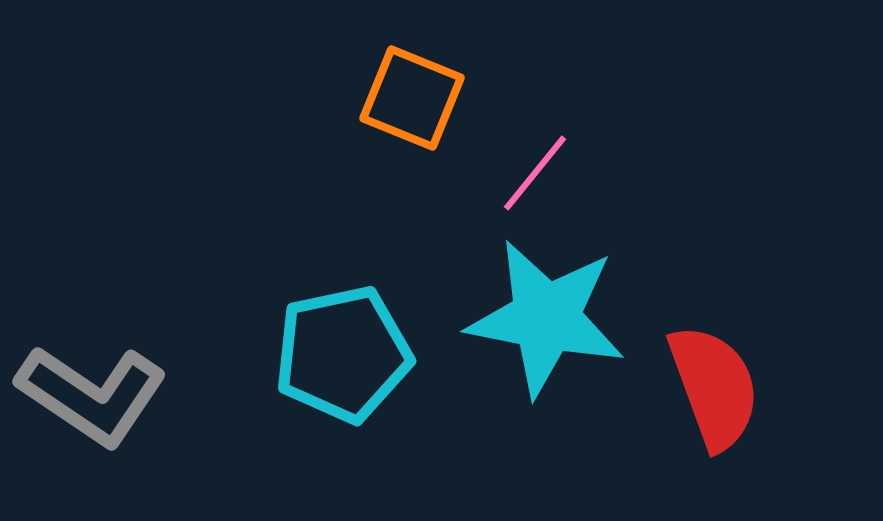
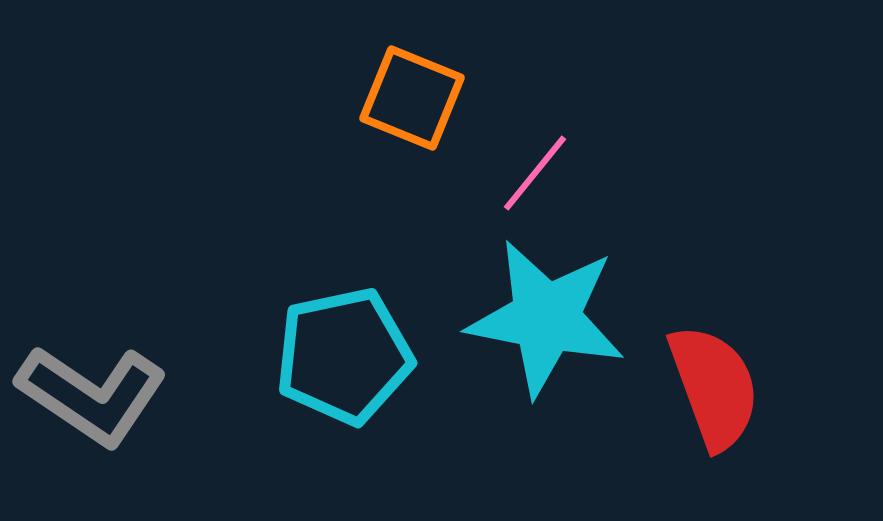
cyan pentagon: moved 1 px right, 2 px down
